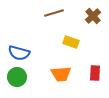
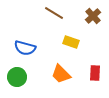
brown line: rotated 48 degrees clockwise
blue semicircle: moved 6 px right, 5 px up
orange trapezoid: rotated 50 degrees clockwise
